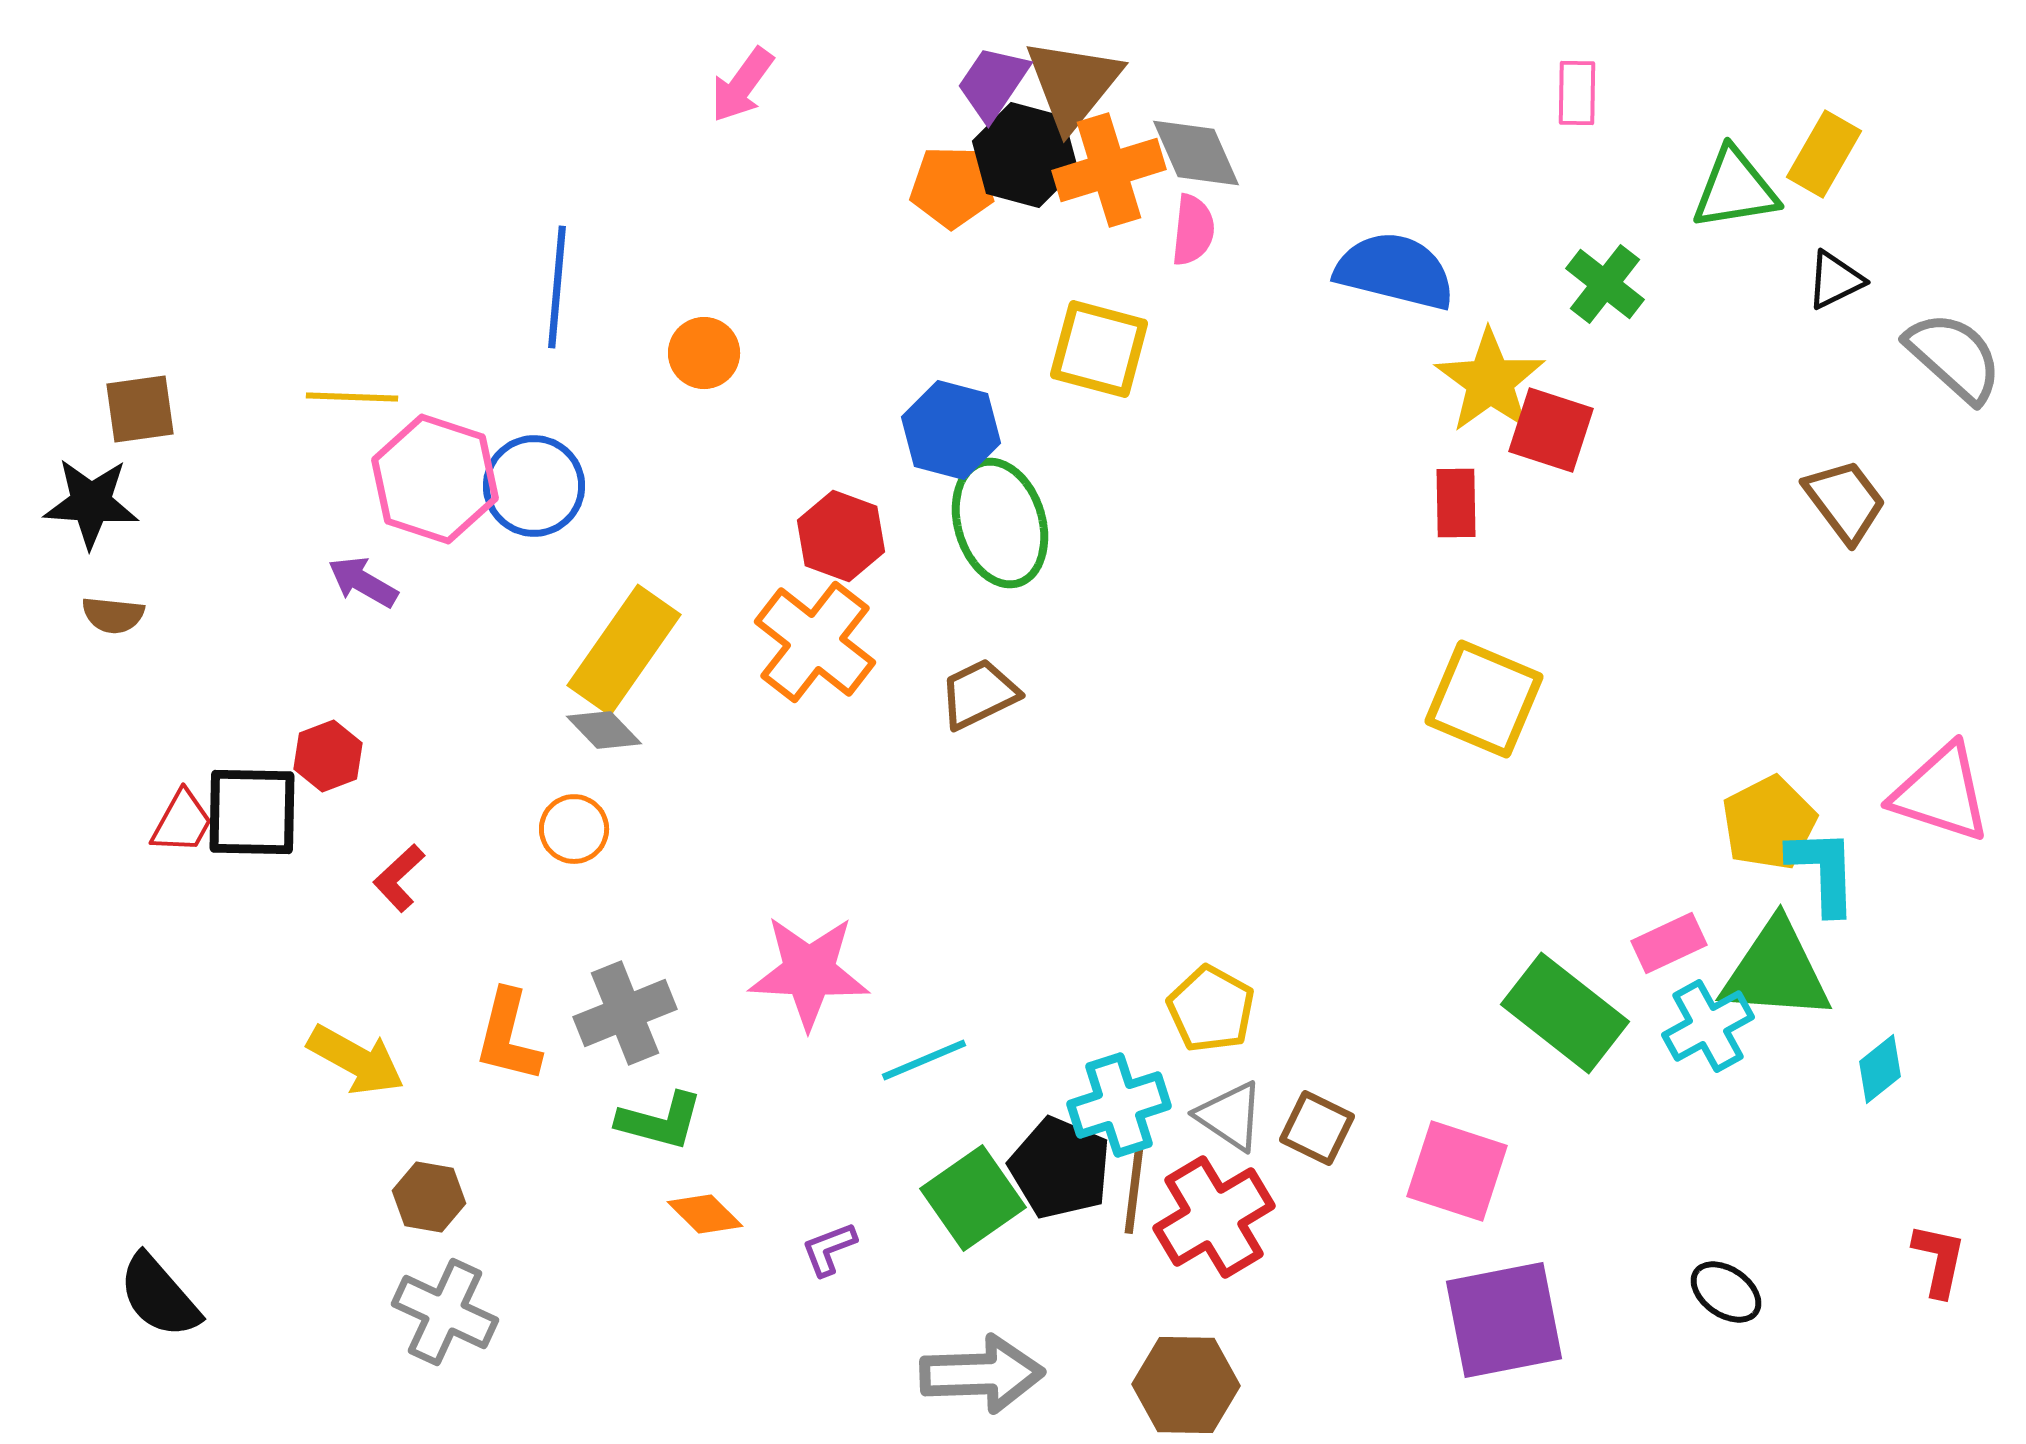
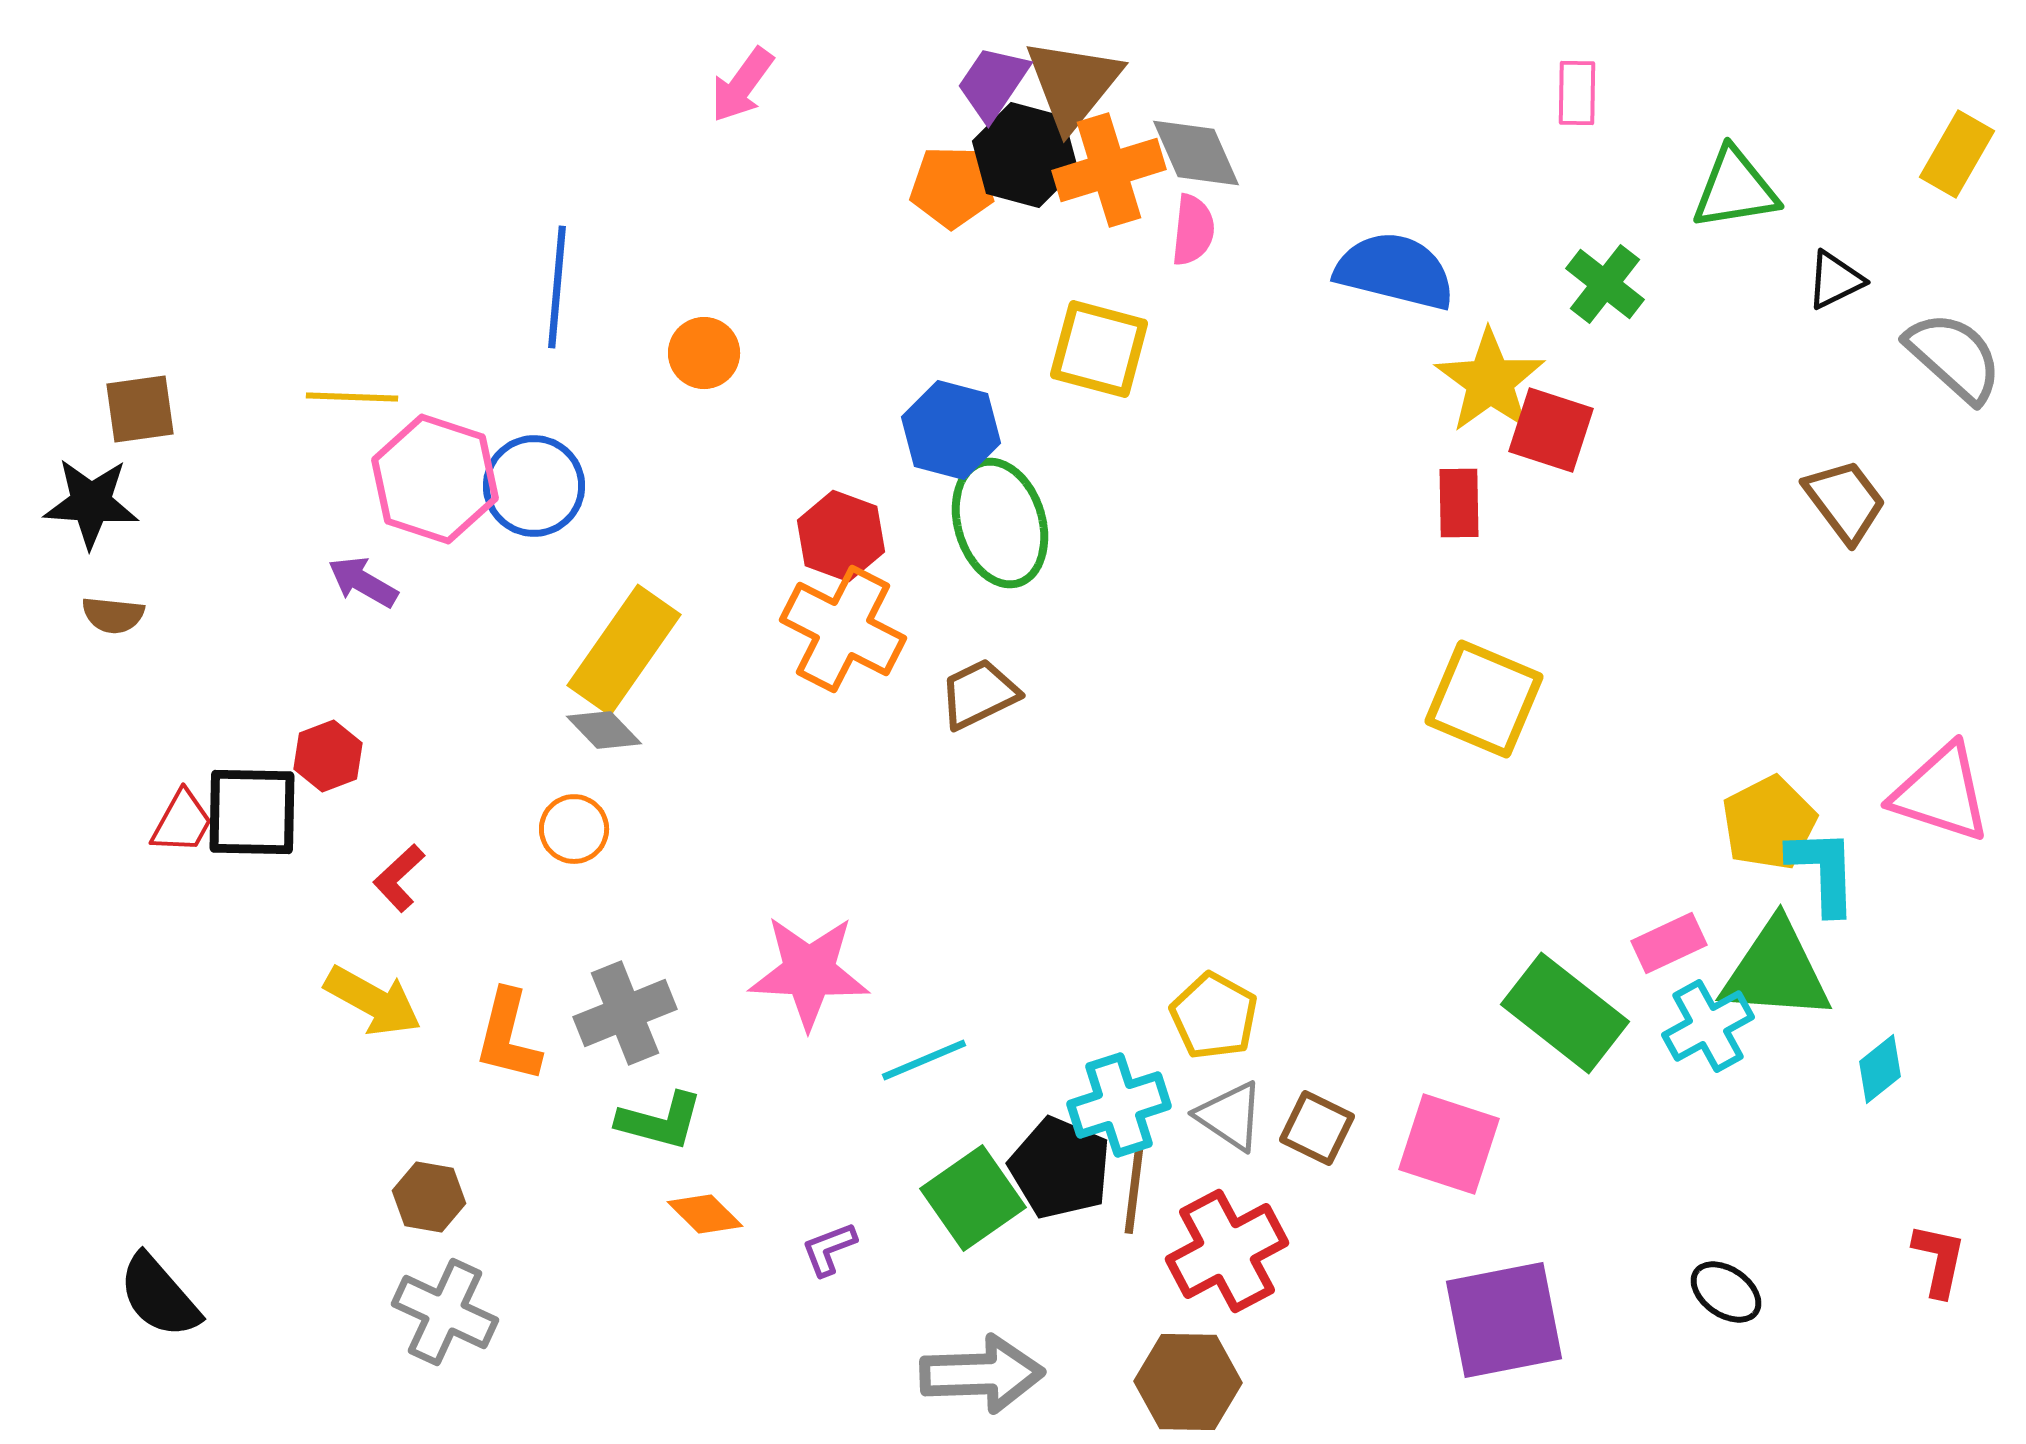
yellow rectangle at (1824, 154): moved 133 px right
red rectangle at (1456, 503): moved 3 px right
orange cross at (815, 642): moved 28 px right, 13 px up; rotated 11 degrees counterclockwise
yellow pentagon at (1211, 1009): moved 3 px right, 7 px down
yellow arrow at (356, 1060): moved 17 px right, 59 px up
pink square at (1457, 1171): moved 8 px left, 27 px up
red cross at (1214, 1217): moved 13 px right, 34 px down; rotated 3 degrees clockwise
brown hexagon at (1186, 1385): moved 2 px right, 3 px up
